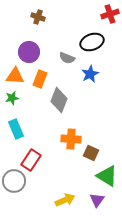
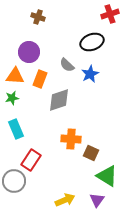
gray semicircle: moved 7 px down; rotated 21 degrees clockwise
gray diamond: rotated 50 degrees clockwise
